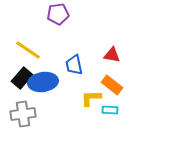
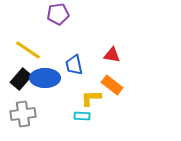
black rectangle: moved 1 px left, 1 px down
blue ellipse: moved 2 px right, 4 px up; rotated 8 degrees clockwise
cyan rectangle: moved 28 px left, 6 px down
